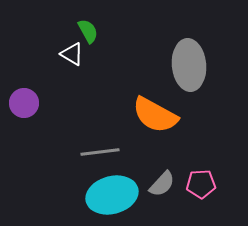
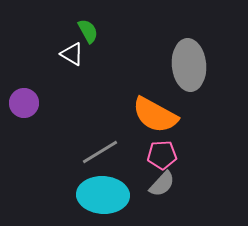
gray line: rotated 24 degrees counterclockwise
pink pentagon: moved 39 px left, 29 px up
cyan ellipse: moved 9 px left; rotated 18 degrees clockwise
